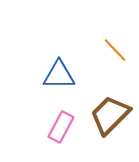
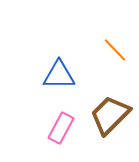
pink rectangle: moved 1 px down
